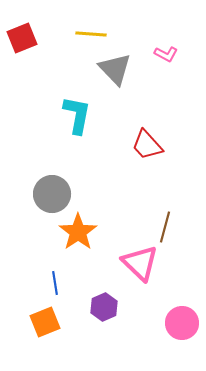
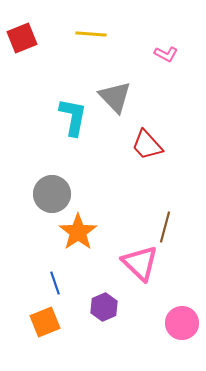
gray triangle: moved 28 px down
cyan L-shape: moved 4 px left, 2 px down
blue line: rotated 10 degrees counterclockwise
